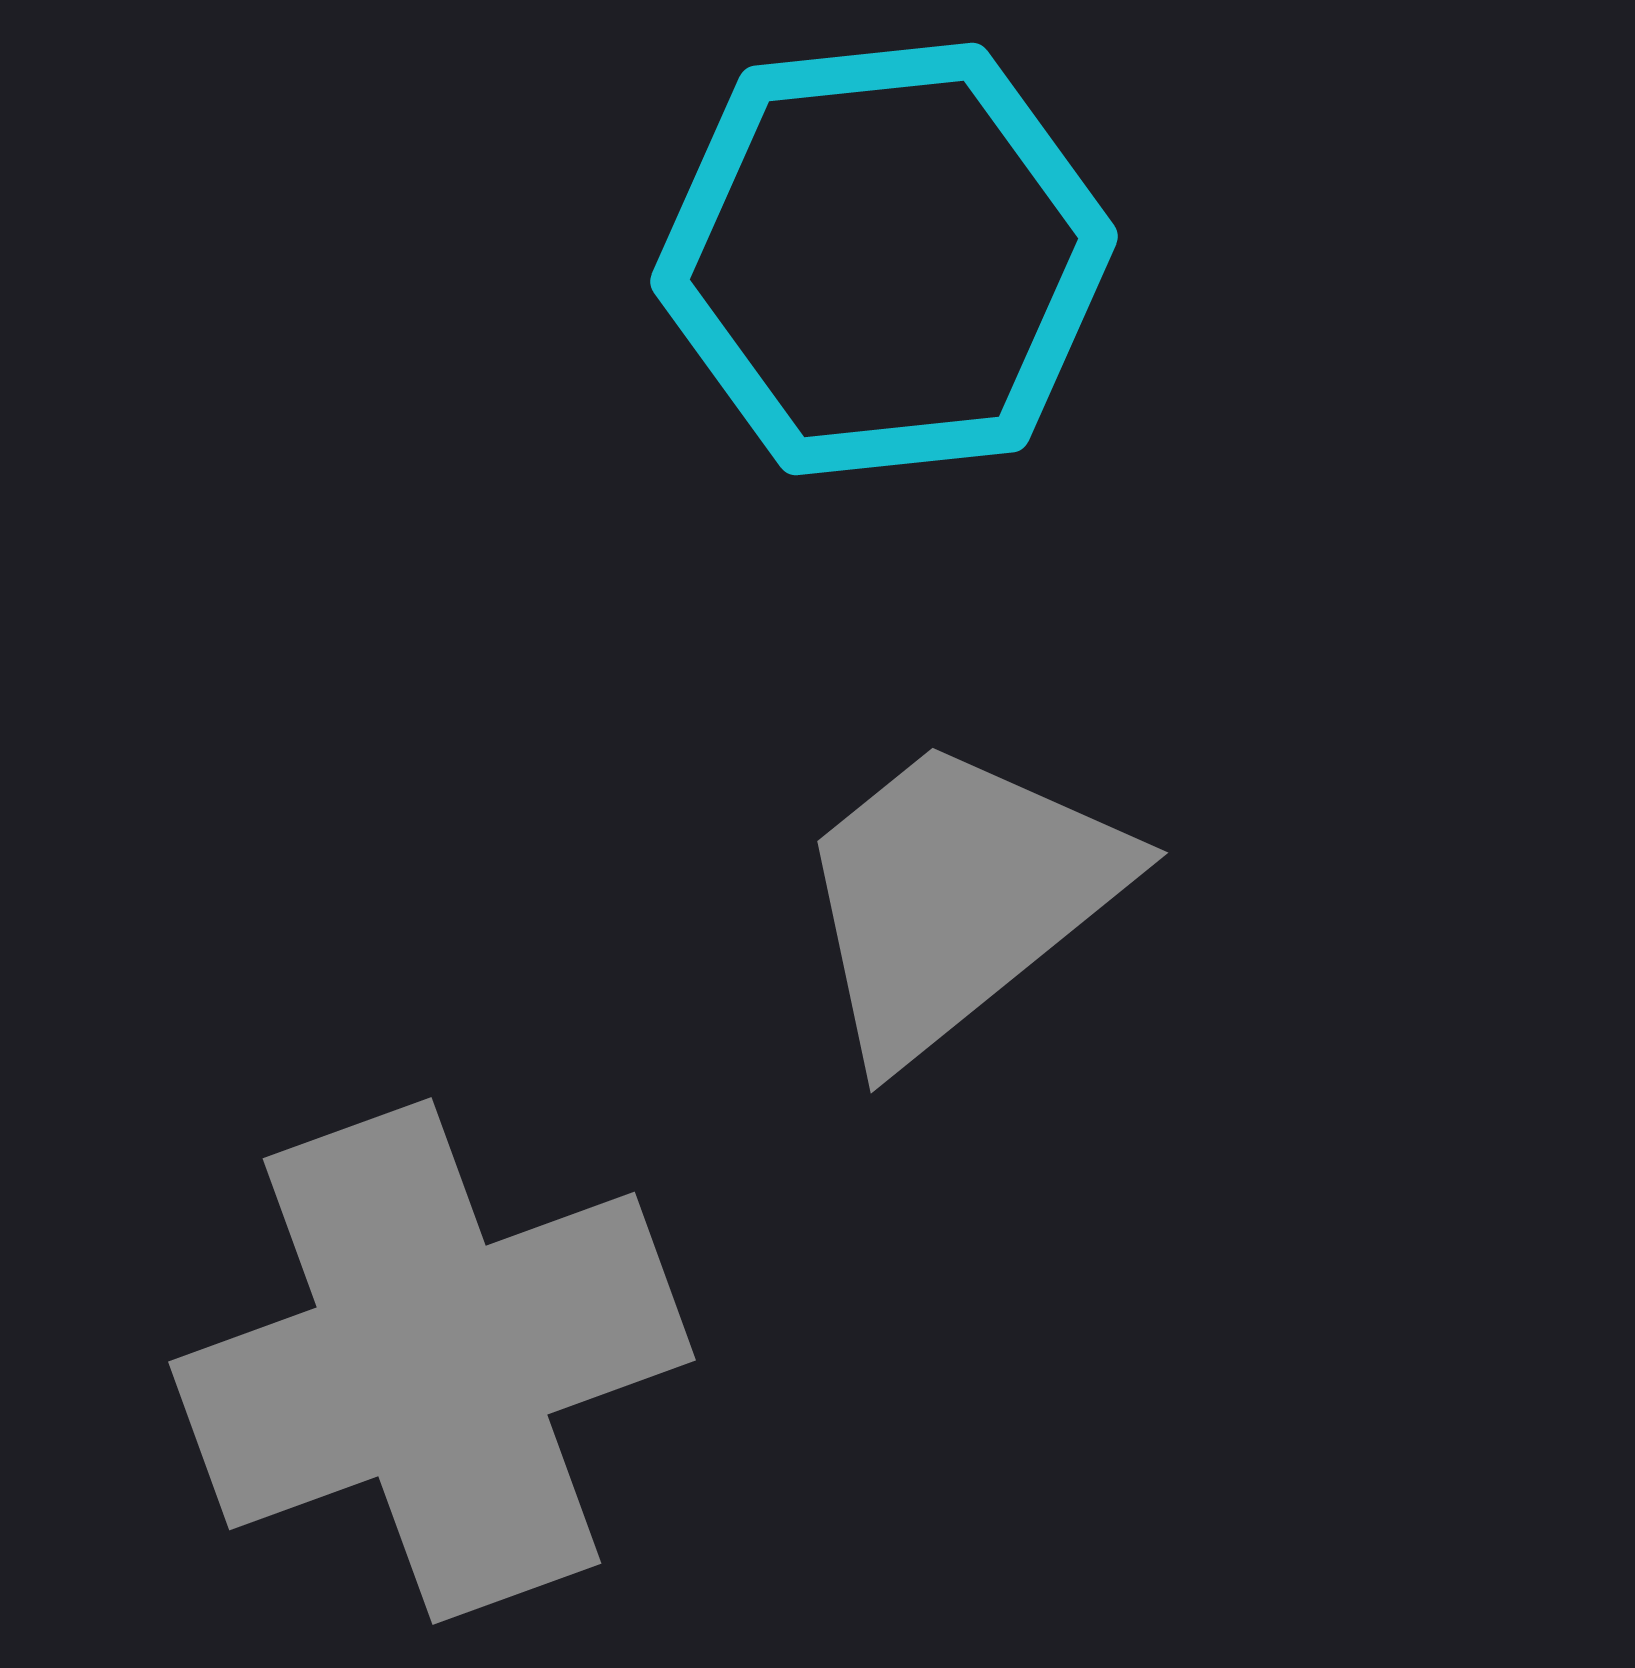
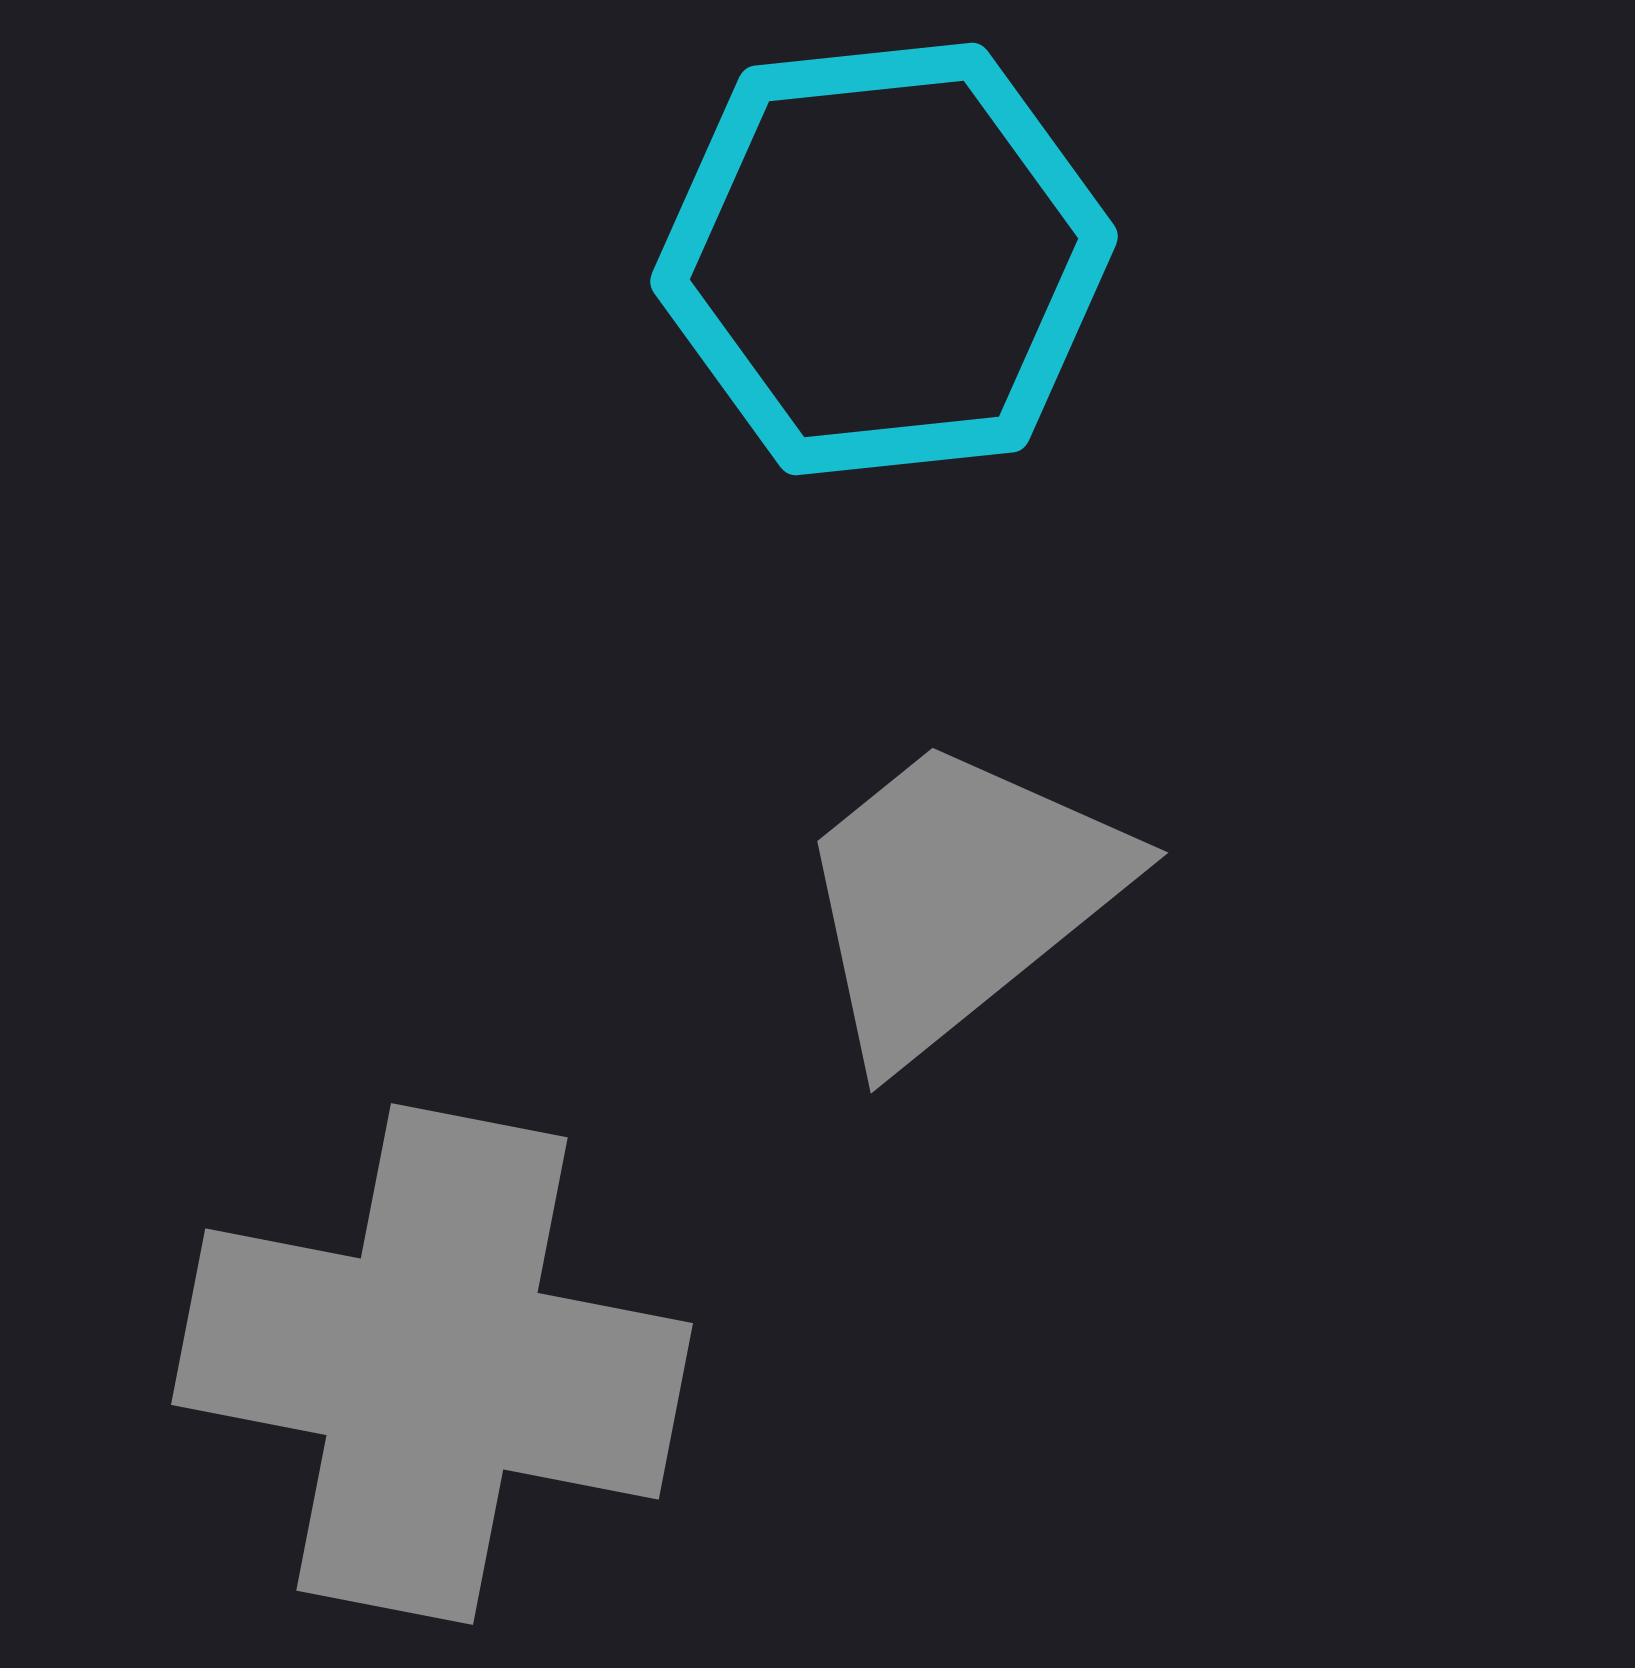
gray cross: moved 3 px down; rotated 31 degrees clockwise
